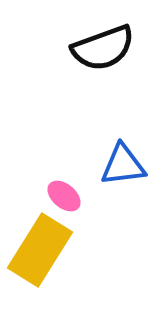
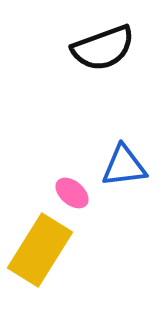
blue triangle: moved 1 px right, 1 px down
pink ellipse: moved 8 px right, 3 px up
